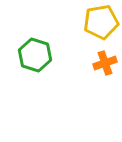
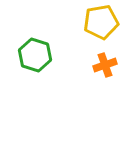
orange cross: moved 2 px down
